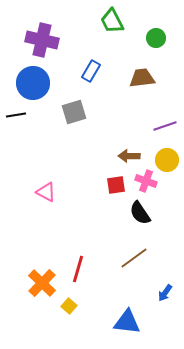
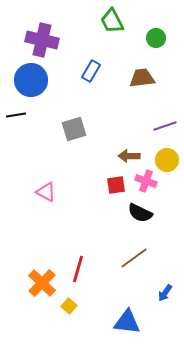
blue circle: moved 2 px left, 3 px up
gray square: moved 17 px down
black semicircle: rotated 30 degrees counterclockwise
